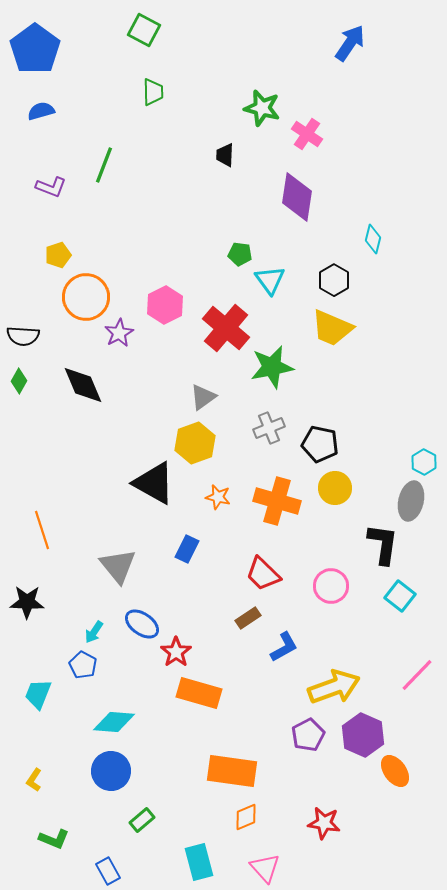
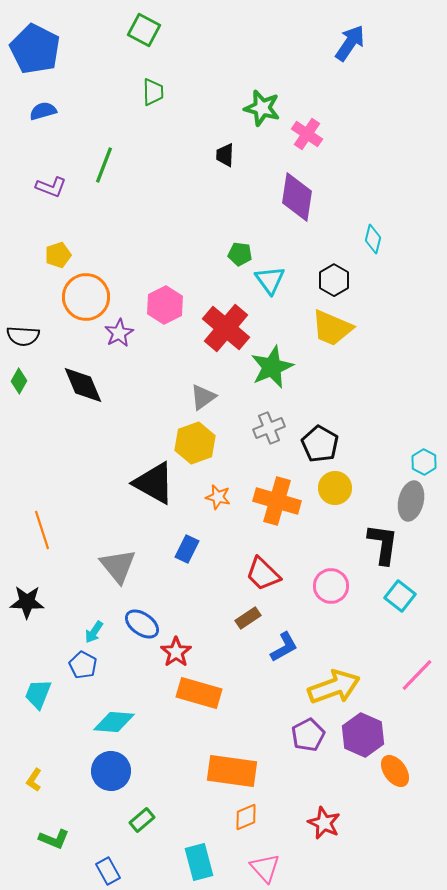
blue pentagon at (35, 49): rotated 9 degrees counterclockwise
blue semicircle at (41, 111): moved 2 px right
green star at (272, 367): rotated 12 degrees counterclockwise
black pentagon at (320, 444): rotated 18 degrees clockwise
red star at (324, 823): rotated 16 degrees clockwise
